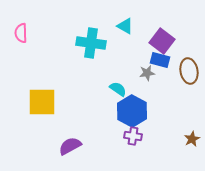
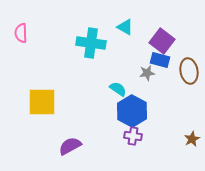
cyan triangle: moved 1 px down
